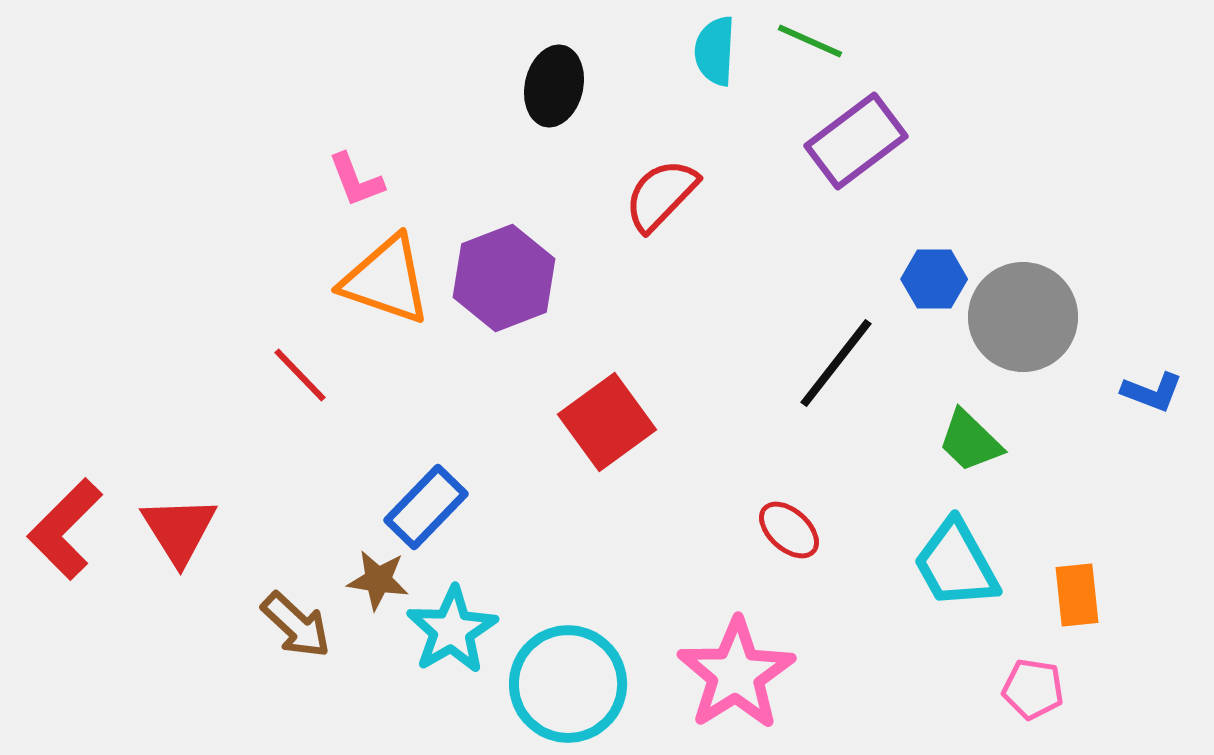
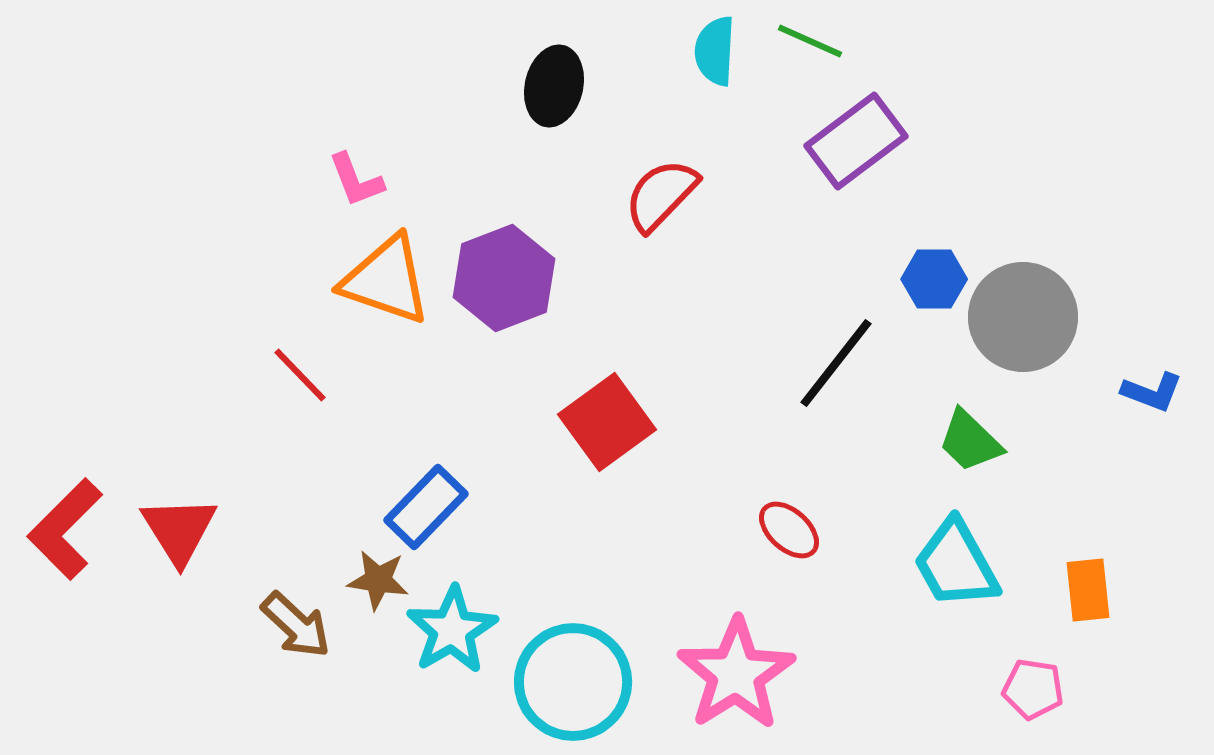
orange rectangle: moved 11 px right, 5 px up
cyan circle: moved 5 px right, 2 px up
